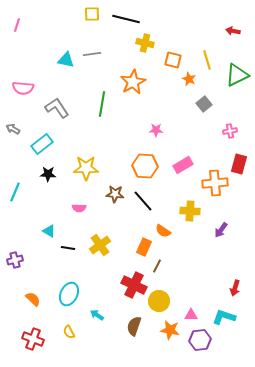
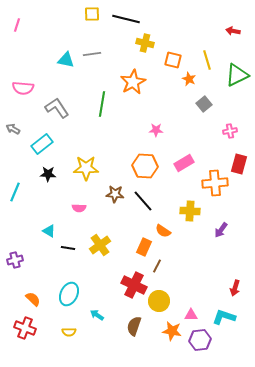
pink rectangle at (183, 165): moved 1 px right, 2 px up
orange star at (170, 330): moved 2 px right, 1 px down
yellow semicircle at (69, 332): rotated 64 degrees counterclockwise
red cross at (33, 339): moved 8 px left, 11 px up
